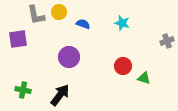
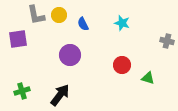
yellow circle: moved 3 px down
blue semicircle: rotated 136 degrees counterclockwise
gray cross: rotated 32 degrees clockwise
purple circle: moved 1 px right, 2 px up
red circle: moved 1 px left, 1 px up
green triangle: moved 4 px right
green cross: moved 1 px left, 1 px down; rotated 28 degrees counterclockwise
